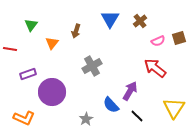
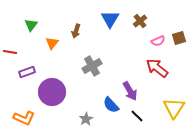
red line: moved 3 px down
red arrow: moved 2 px right
purple rectangle: moved 1 px left, 2 px up
purple arrow: rotated 120 degrees clockwise
